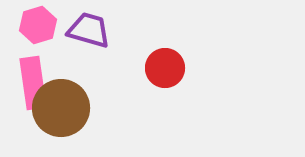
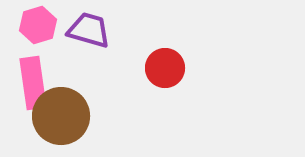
brown circle: moved 8 px down
